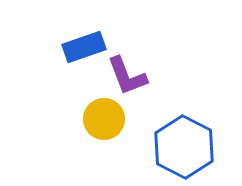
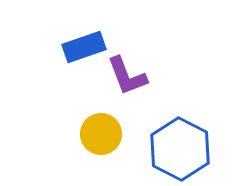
yellow circle: moved 3 px left, 15 px down
blue hexagon: moved 4 px left, 2 px down
